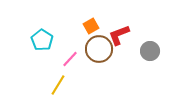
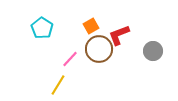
cyan pentagon: moved 12 px up
gray circle: moved 3 px right
